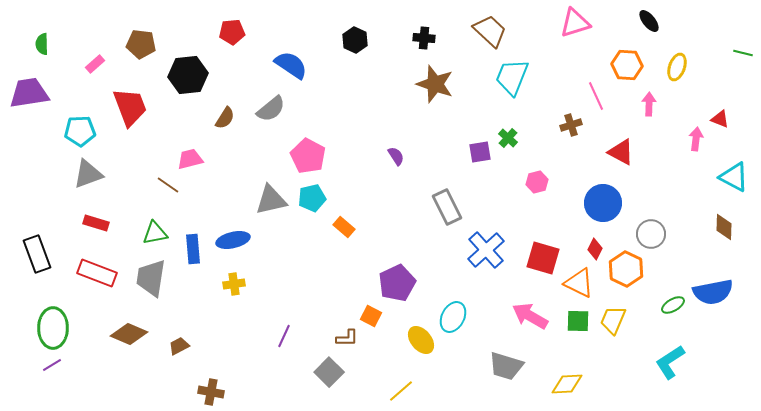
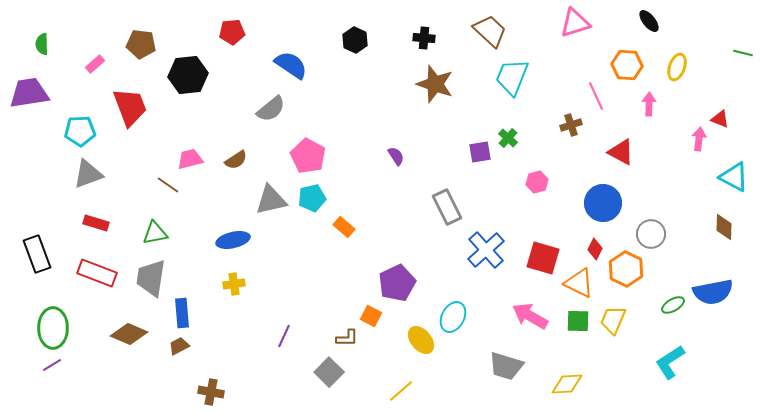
brown semicircle at (225, 118): moved 11 px right, 42 px down; rotated 25 degrees clockwise
pink arrow at (696, 139): moved 3 px right
blue rectangle at (193, 249): moved 11 px left, 64 px down
